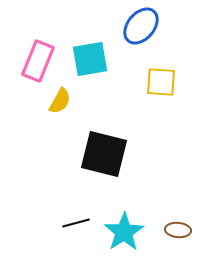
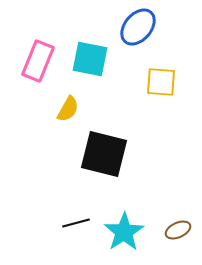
blue ellipse: moved 3 px left, 1 px down
cyan square: rotated 21 degrees clockwise
yellow semicircle: moved 8 px right, 8 px down
brown ellipse: rotated 30 degrees counterclockwise
